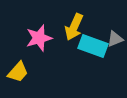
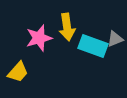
yellow arrow: moved 7 px left; rotated 32 degrees counterclockwise
